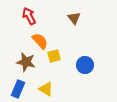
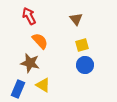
brown triangle: moved 2 px right, 1 px down
yellow square: moved 28 px right, 11 px up
brown star: moved 4 px right, 1 px down
yellow triangle: moved 3 px left, 4 px up
